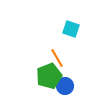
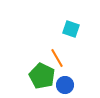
green pentagon: moved 7 px left; rotated 25 degrees counterclockwise
blue circle: moved 1 px up
